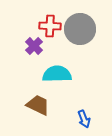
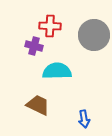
gray circle: moved 14 px right, 6 px down
purple cross: rotated 30 degrees counterclockwise
cyan semicircle: moved 3 px up
blue arrow: rotated 12 degrees clockwise
